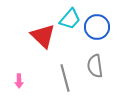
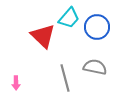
cyan trapezoid: moved 1 px left, 1 px up
gray semicircle: moved 1 px down; rotated 110 degrees clockwise
pink arrow: moved 3 px left, 2 px down
